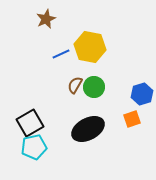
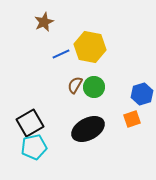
brown star: moved 2 px left, 3 px down
